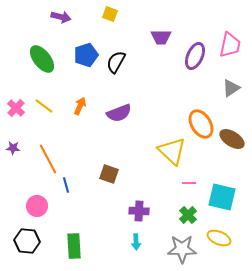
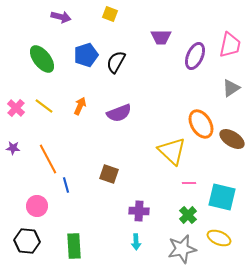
gray star: rotated 12 degrees counterclockwise
